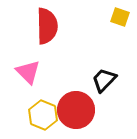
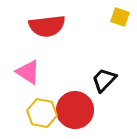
red semicircle: rotated 84 degrees clockwise
pink triangle: rotated 12 degrees counterclockwise
red circle: moved 1 px left
yellow hexagon: moved 1 px left, 2 px up; rotated 12 degrees counterclockwise
